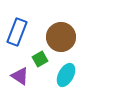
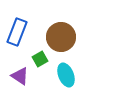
cyan ellipse: rotated 50 degrees counterclockwise
